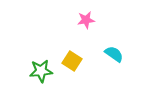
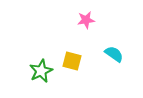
yellow square: rotated 18 degrees counterclockwise
green star: rotated 20 degrees counterclockwise
